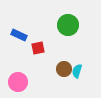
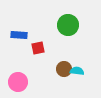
blue rectangle: rotated 21 degrees counterclockwise
cyan semicircle: rotated 80 degrees clockwise
